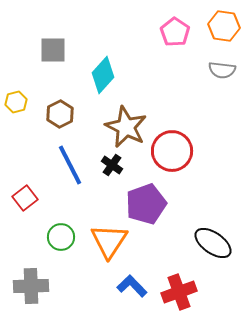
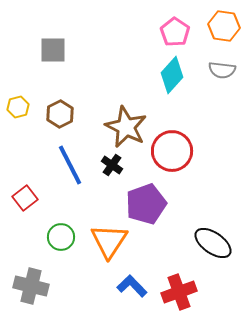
cyan diamond: moved 69 px right
yellow hexagon: moved 2 px right, 5 px down
gray cross: rotated 16 degrees clockwise
